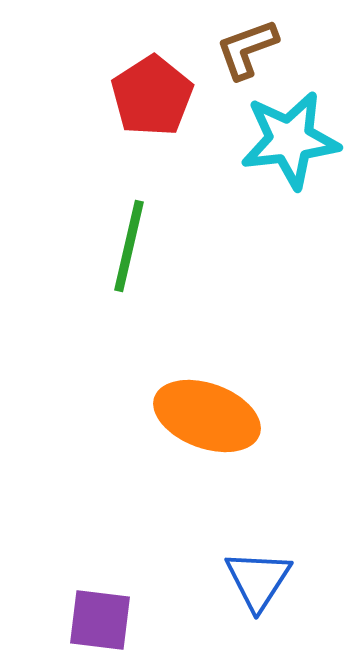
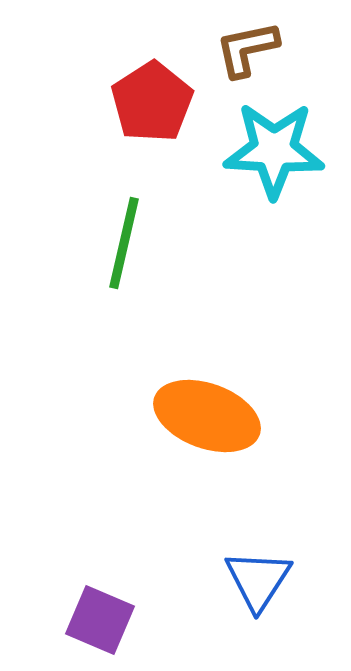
brown L-shape: rotated 8 degrees clockwise
red pentagon: moved 6 px down
cyan star: moved 16 px left, 10 px down; rotated 10 degrees clockwise
green line: moved 5 px left, 3 px up
purple square: rotated 16 degrees clockwise
